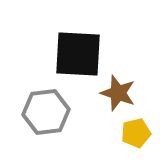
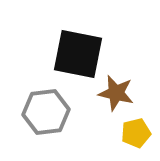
black square: rotated 8 degrees clockwise
brown star: moved 2 px left; rotated 6 degrees counterclockwise
